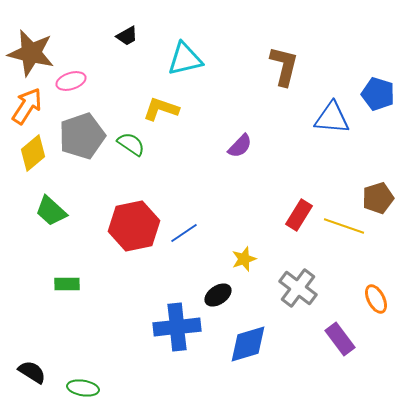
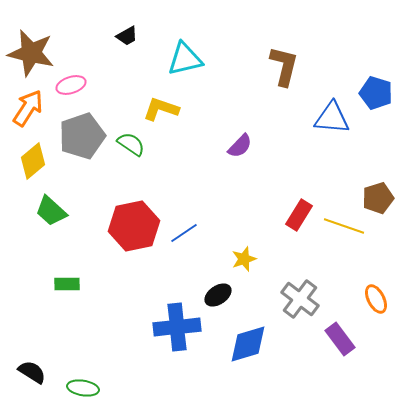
pink ellipse: moved 4 px down
blue pentagon: moved 2 px left, 1 px up
orange arrow: moved 1 px right, 2 px down
yellow diamond: moved 8 px down
gray cross: moved 2 px right, 11 px down
